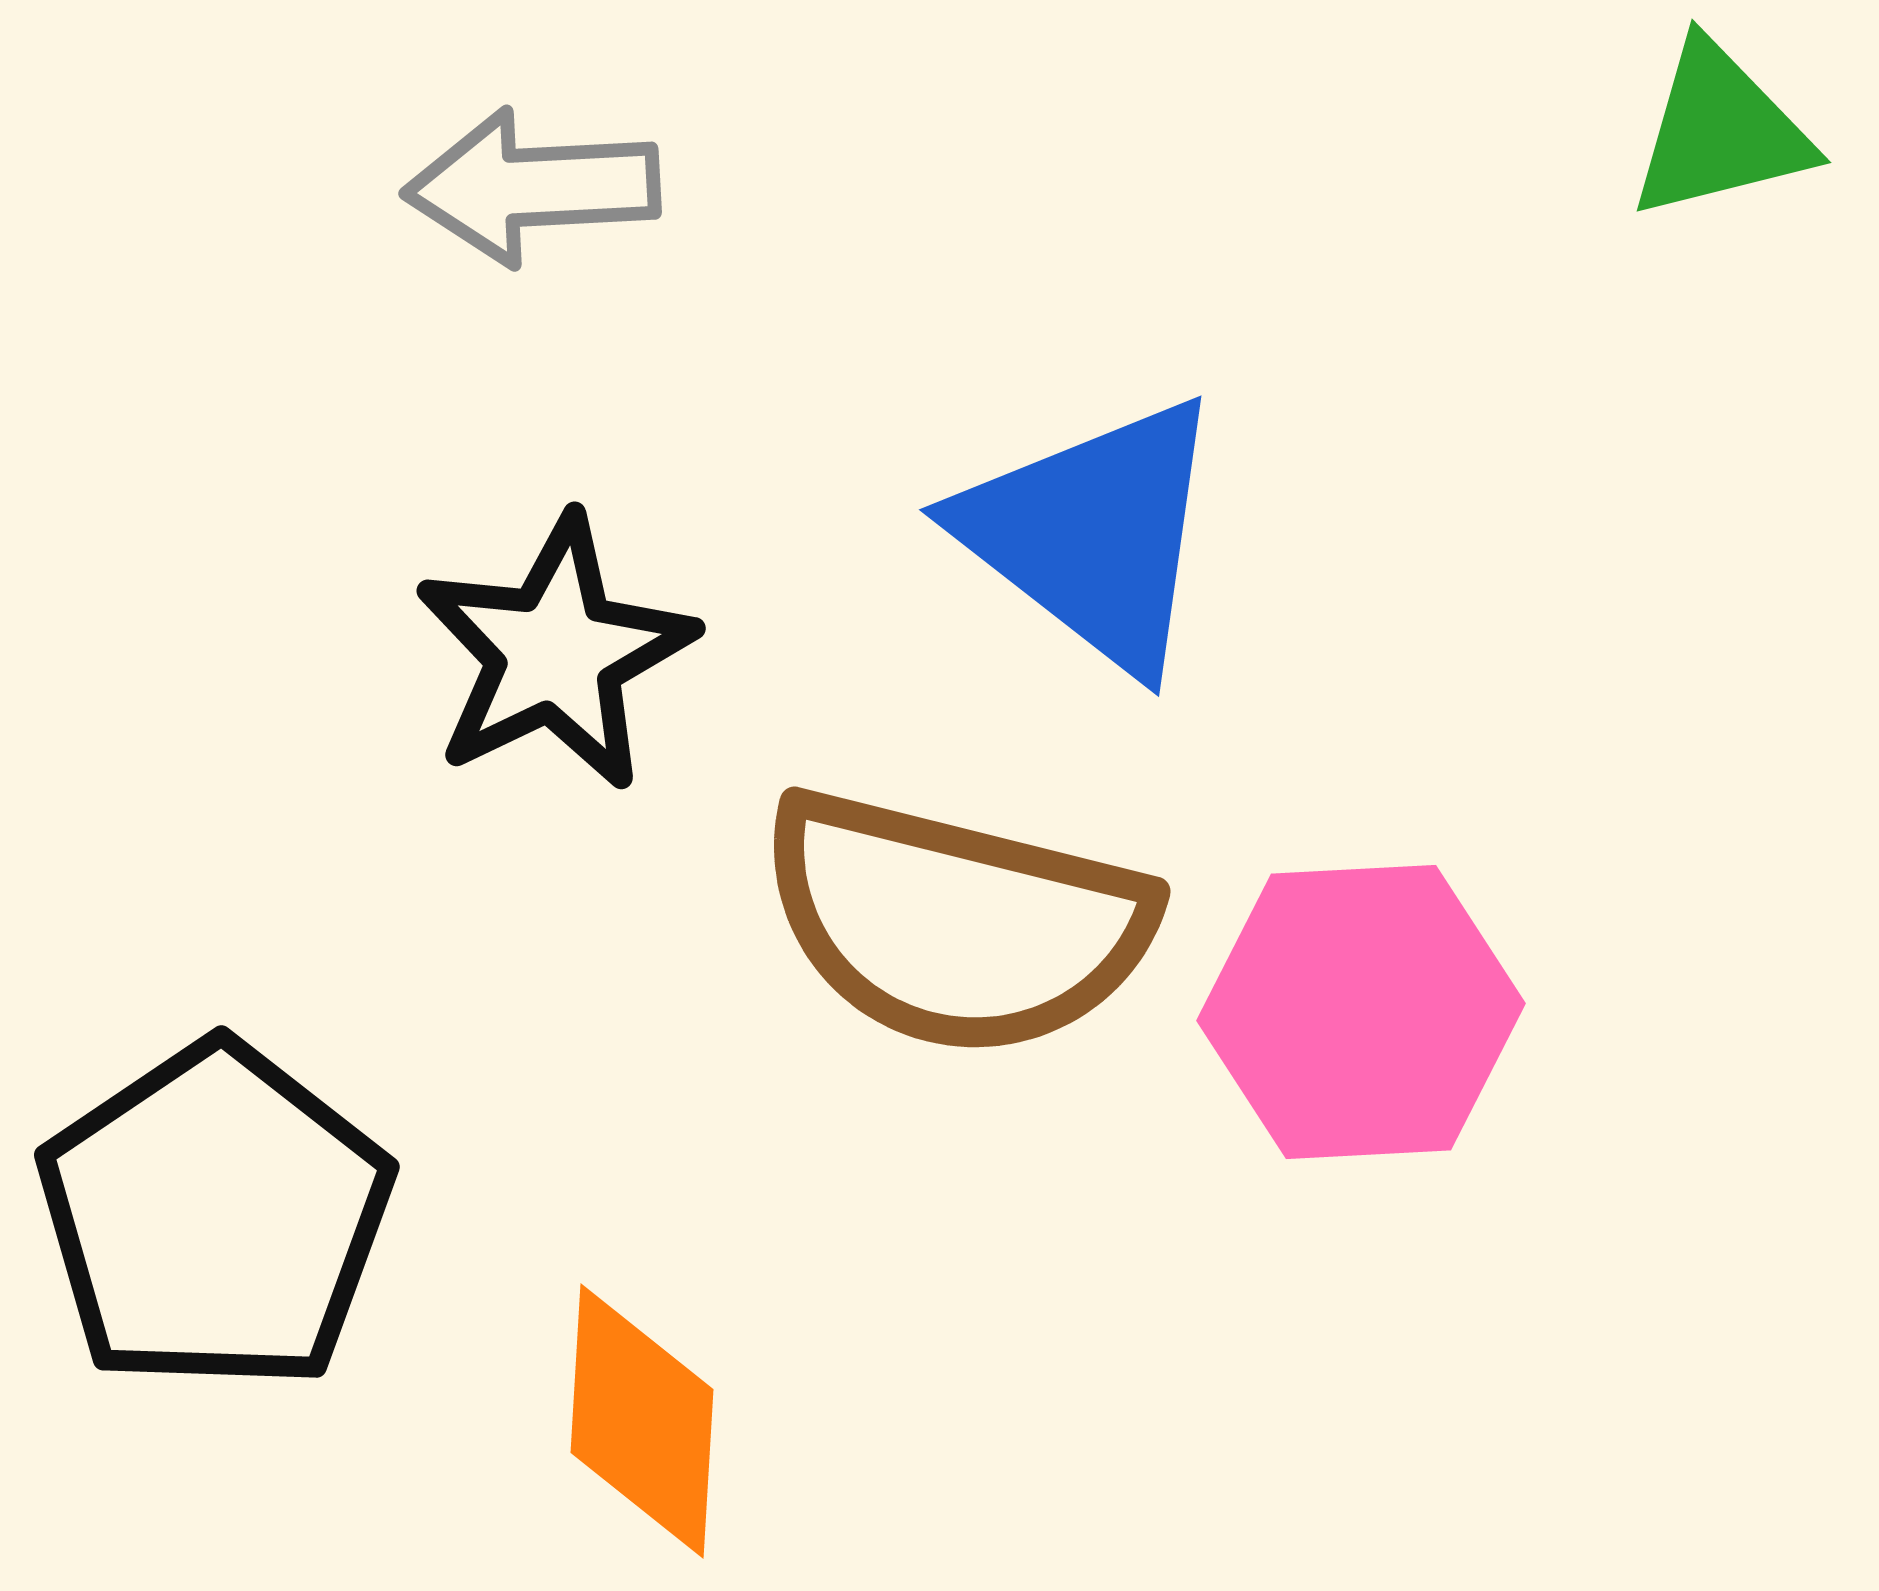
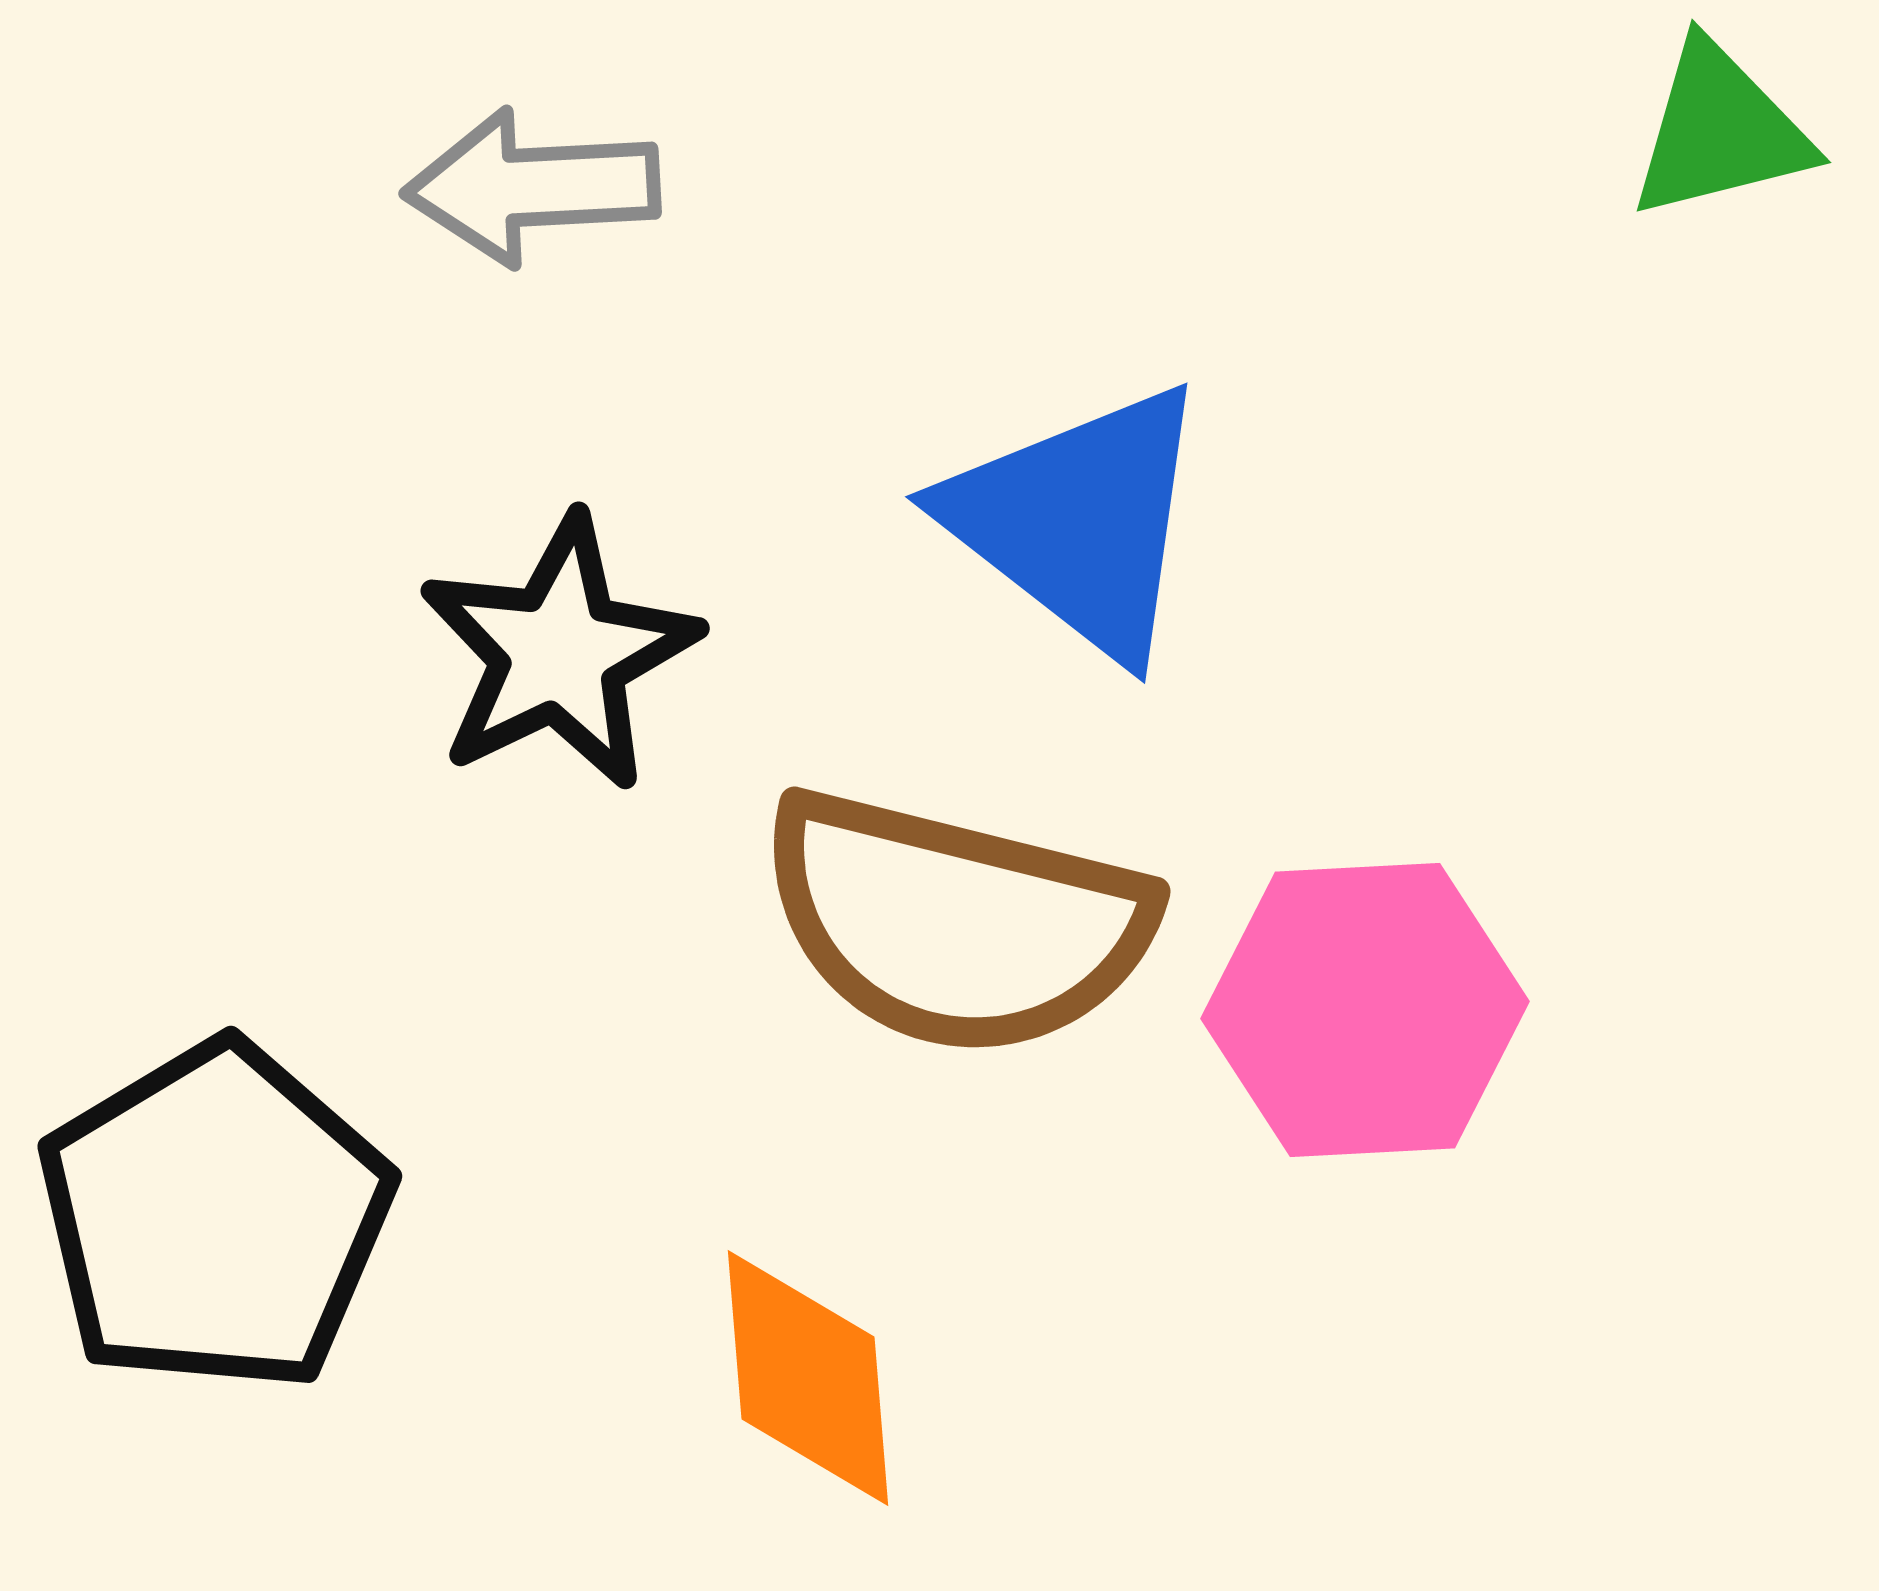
blue triangle: moved 14 px left, 13 px up
black star: moved 4 px right
pink hexagon: moved 4 px right, 2 px up
black pentagon: rotated 3 degrees clockwise
orange diamond: moved 166 px right, 43 px up; rotated 8 degrees counterclockwise
